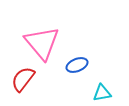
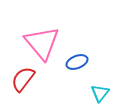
blue ellipse: moved 3 px up
cyan triangle: moved 2 px left; rotated 42 degrees counterclockwise
